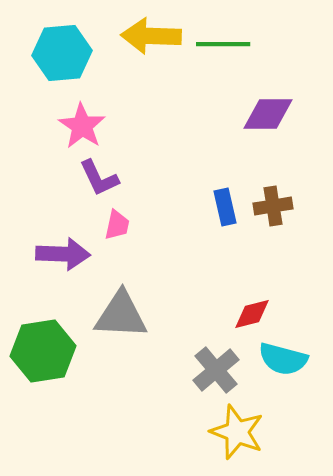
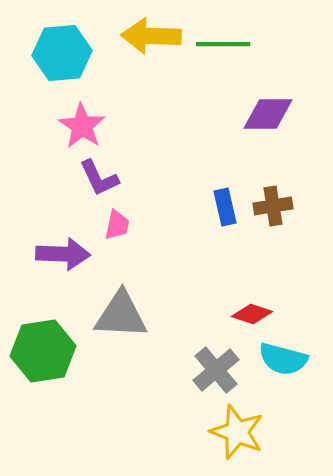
red diamond: rotated 33 degrees clockwise
